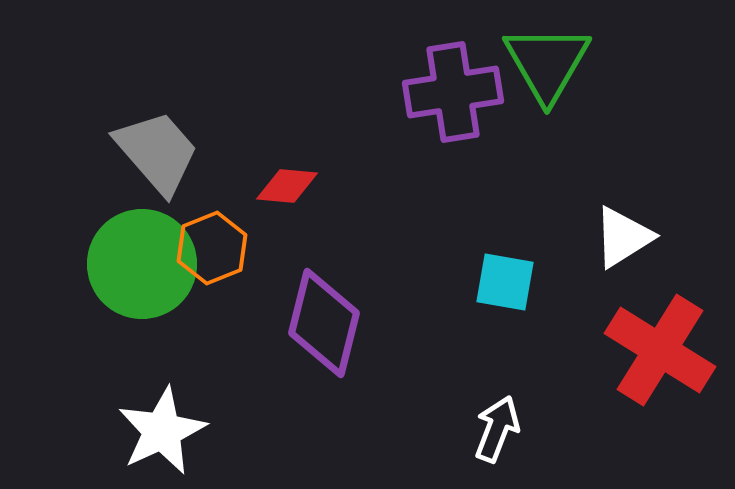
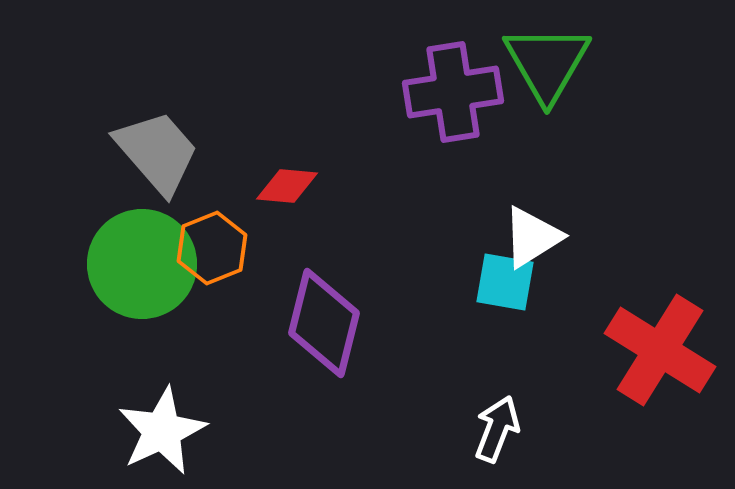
white triangle: moved 91 px left
